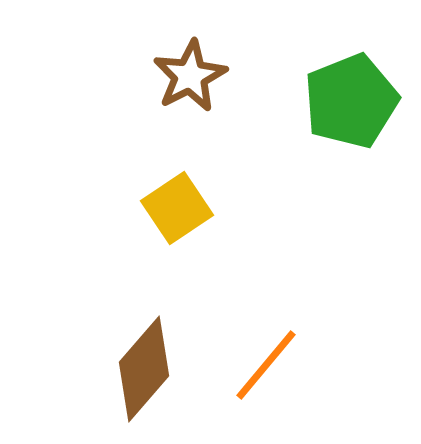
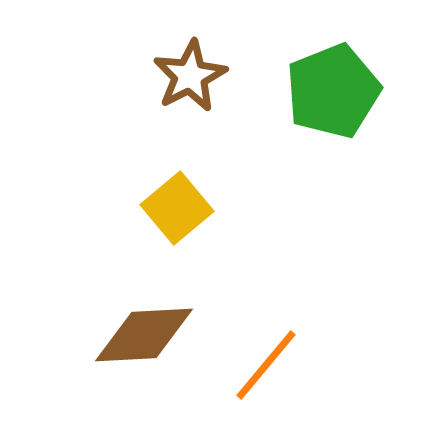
green pentagon: moved 18 px left, 10 px up
yellow square: rotated 6 degrees counterclockwise
brown diamond: moved 34 px up; rotated 46 degrees clockwise
